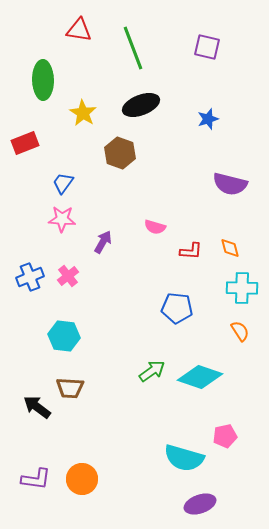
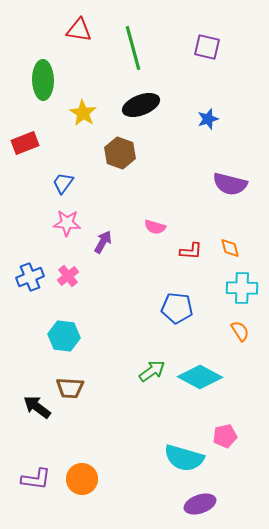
green line: rotated 6 degrees clockwise
pink star: moved 5 px right, 4 px down
cyan diamond: rotated 9 degrees clockwise
